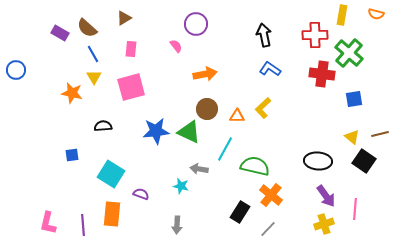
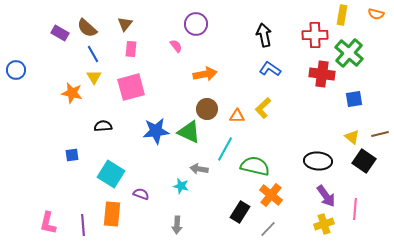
brown triangle at (124, 18): moved 1 px right, 6 px down; rotated 21 degrees counterclockwise
